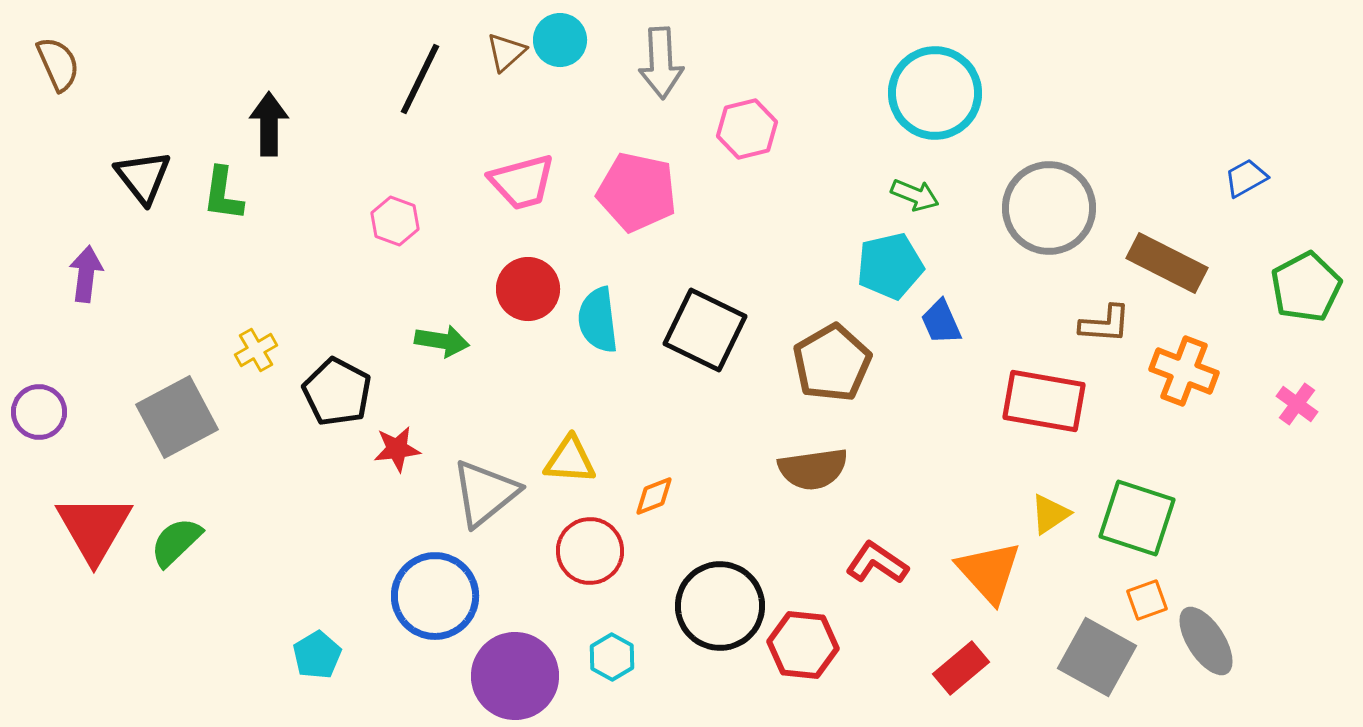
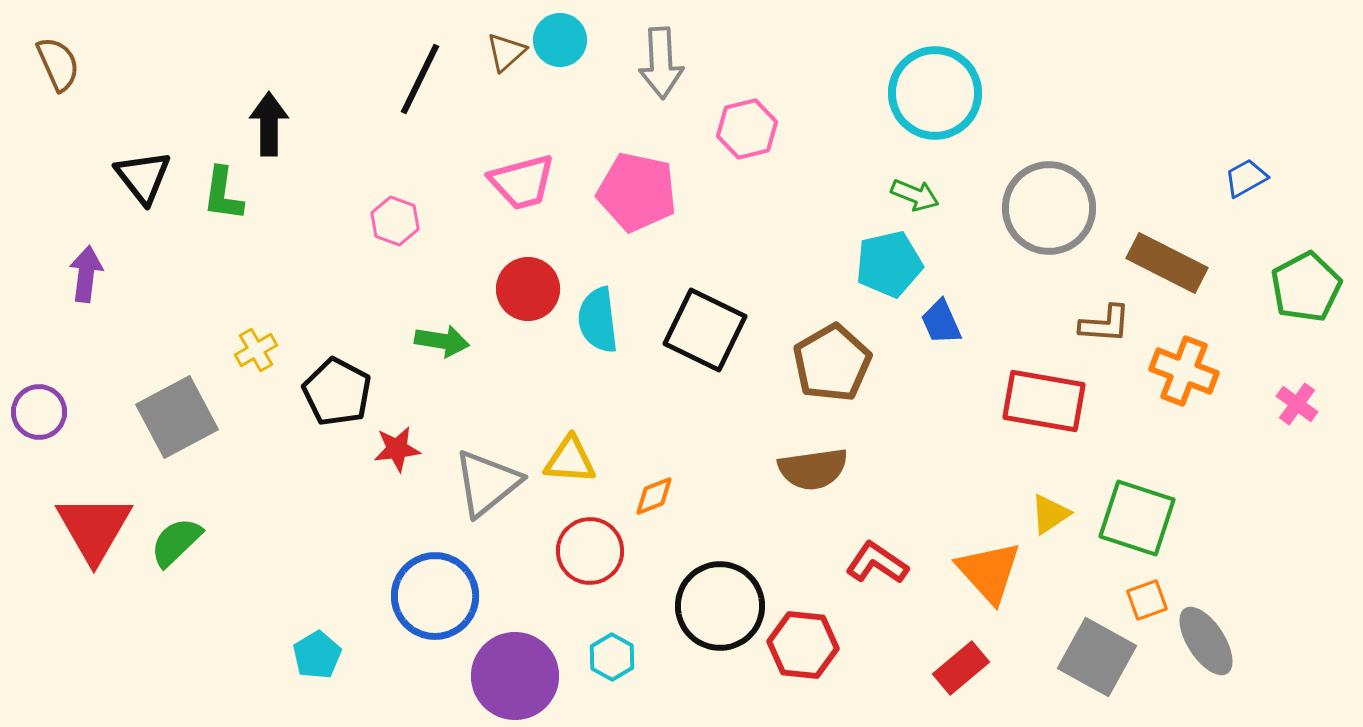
cyan pentagon at (890, 266): moved 1 px left, 2 px up
gray triangle at (485, 493): moved 2 px right, 10 px up
